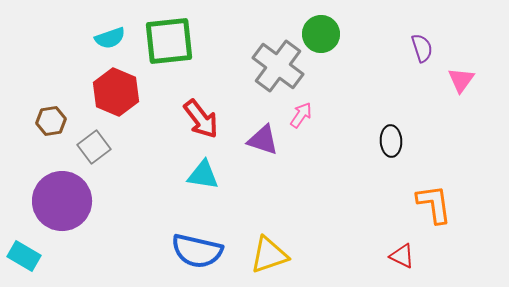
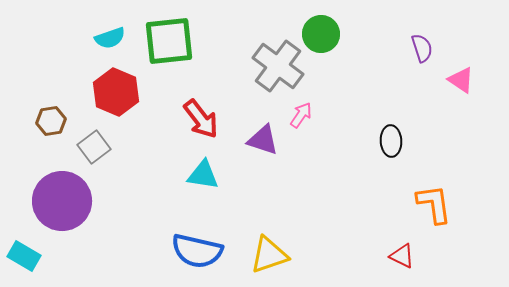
pink triangle: rotated 32 degrees counterclockwise
